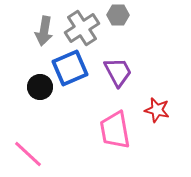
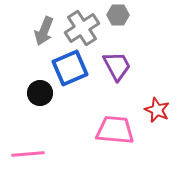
gray arrow: rotated 12 degrees clockwise
purple trapezoid: moved 1 px left, 6 px up
black circle: moved 6 px down
red star: rotated 10 degrees clockwise
pink trapezoid: rotated 105 degrees clockwise
pink line: rotated 48 degrees counterclockwise
